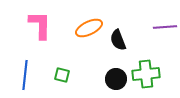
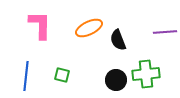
purple line: moved 5 px down
blue line: moved 1 px right, 1 px down
black circle: moved 1 px down
